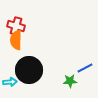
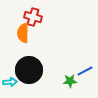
red cross: moved 17 px right, 9 px up
orange semicircle: moved 7 px right, 7 px up
blue line: moved 3 px down
